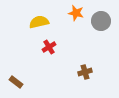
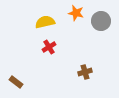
yellow semicircle: moved 6 px right
